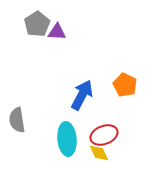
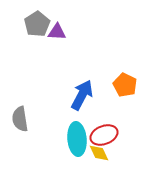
gray semicircle: moved 3 px right, 1 px up
cyan ellipse: moved 10 px right
